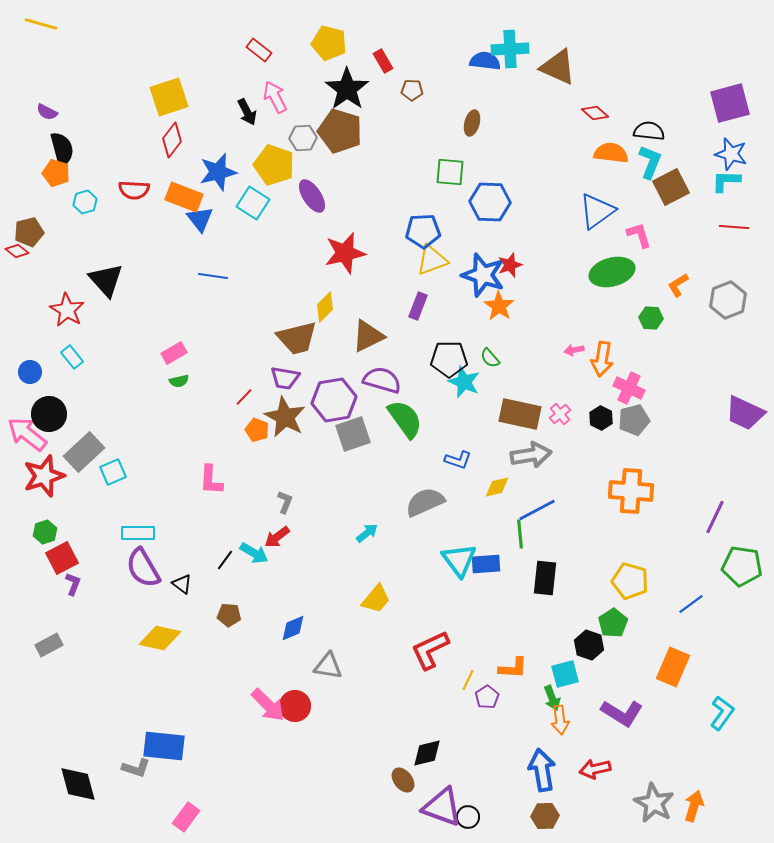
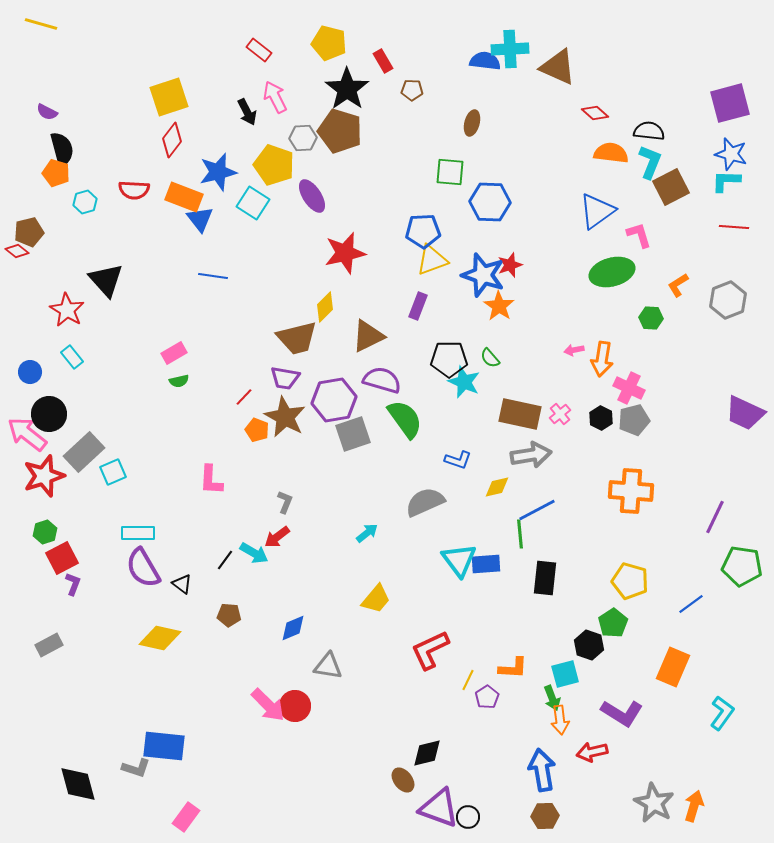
red arrow at (595, 769): moved 3 px left, 17 px up
purple triangle at (442, 807): moved 3 px left, 1 px down
